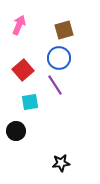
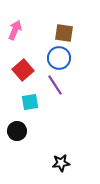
pink arrow: moved 4 px left, 5 px down
brown square: moved 3 px down; rotated 24 degrees clockwise
black circle: moved 1 px right
